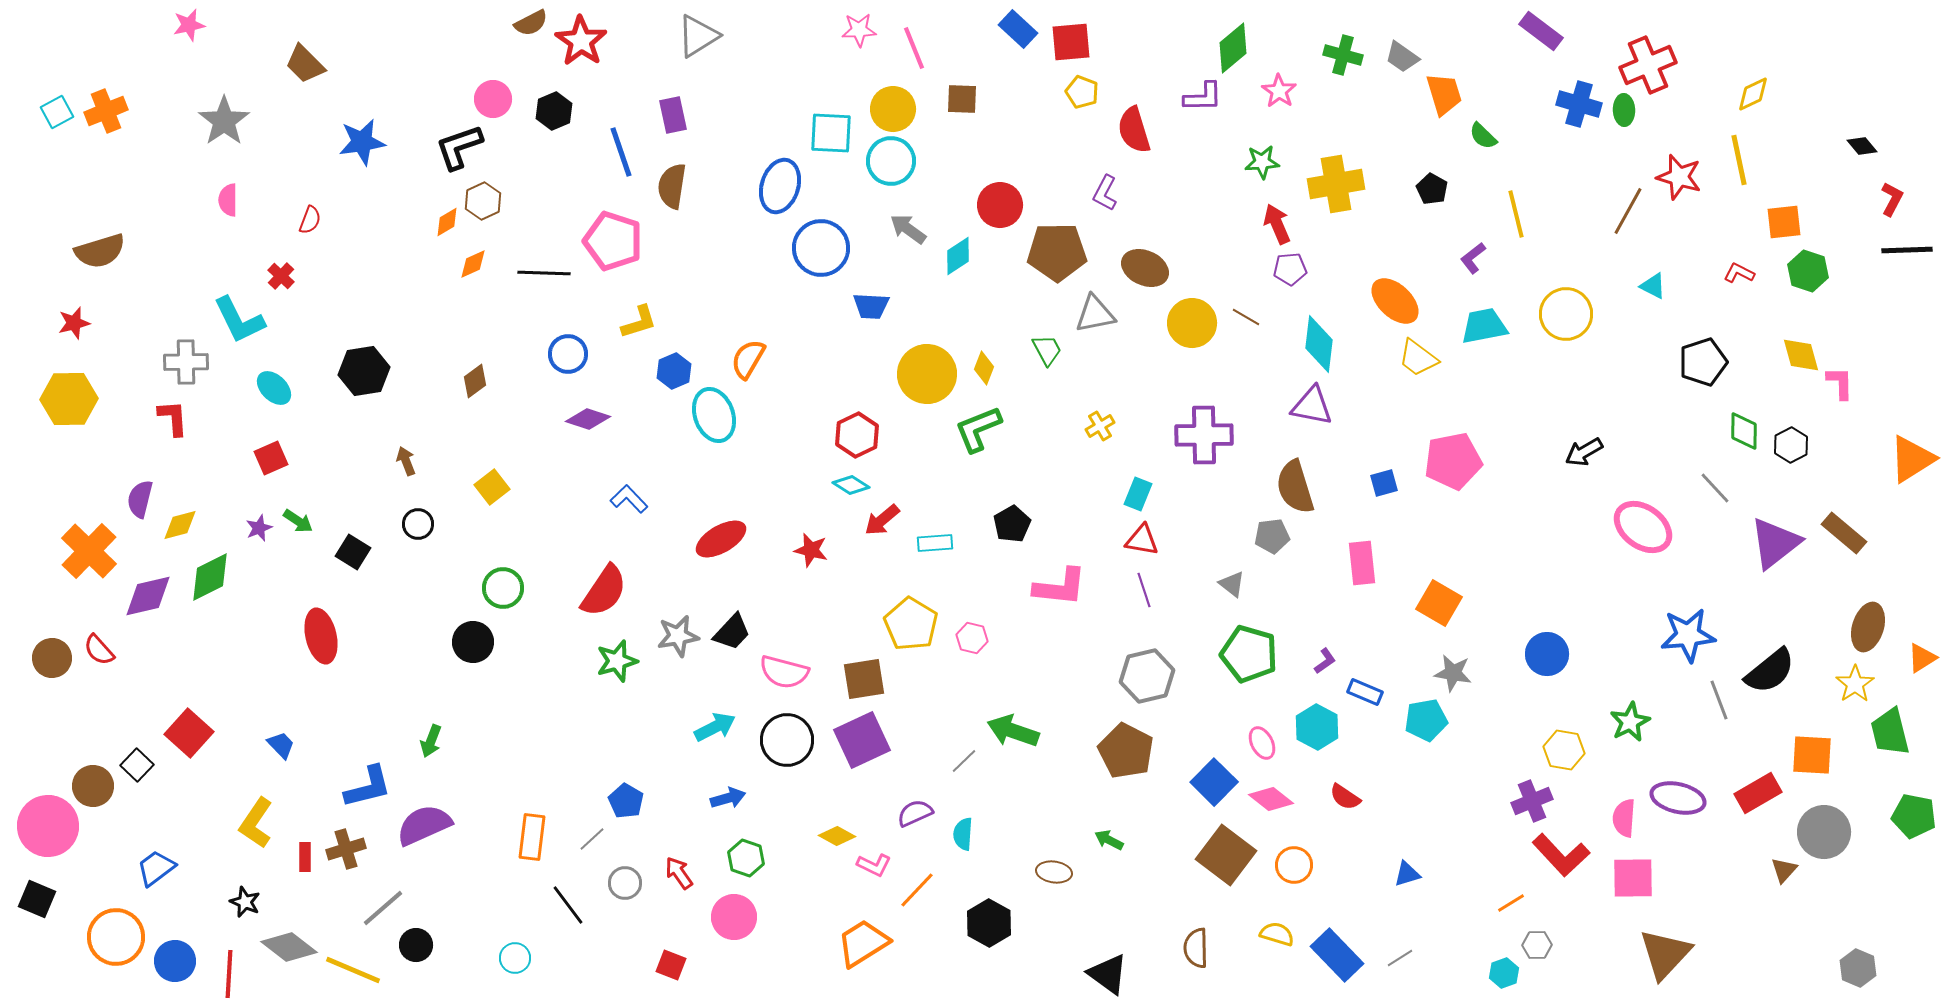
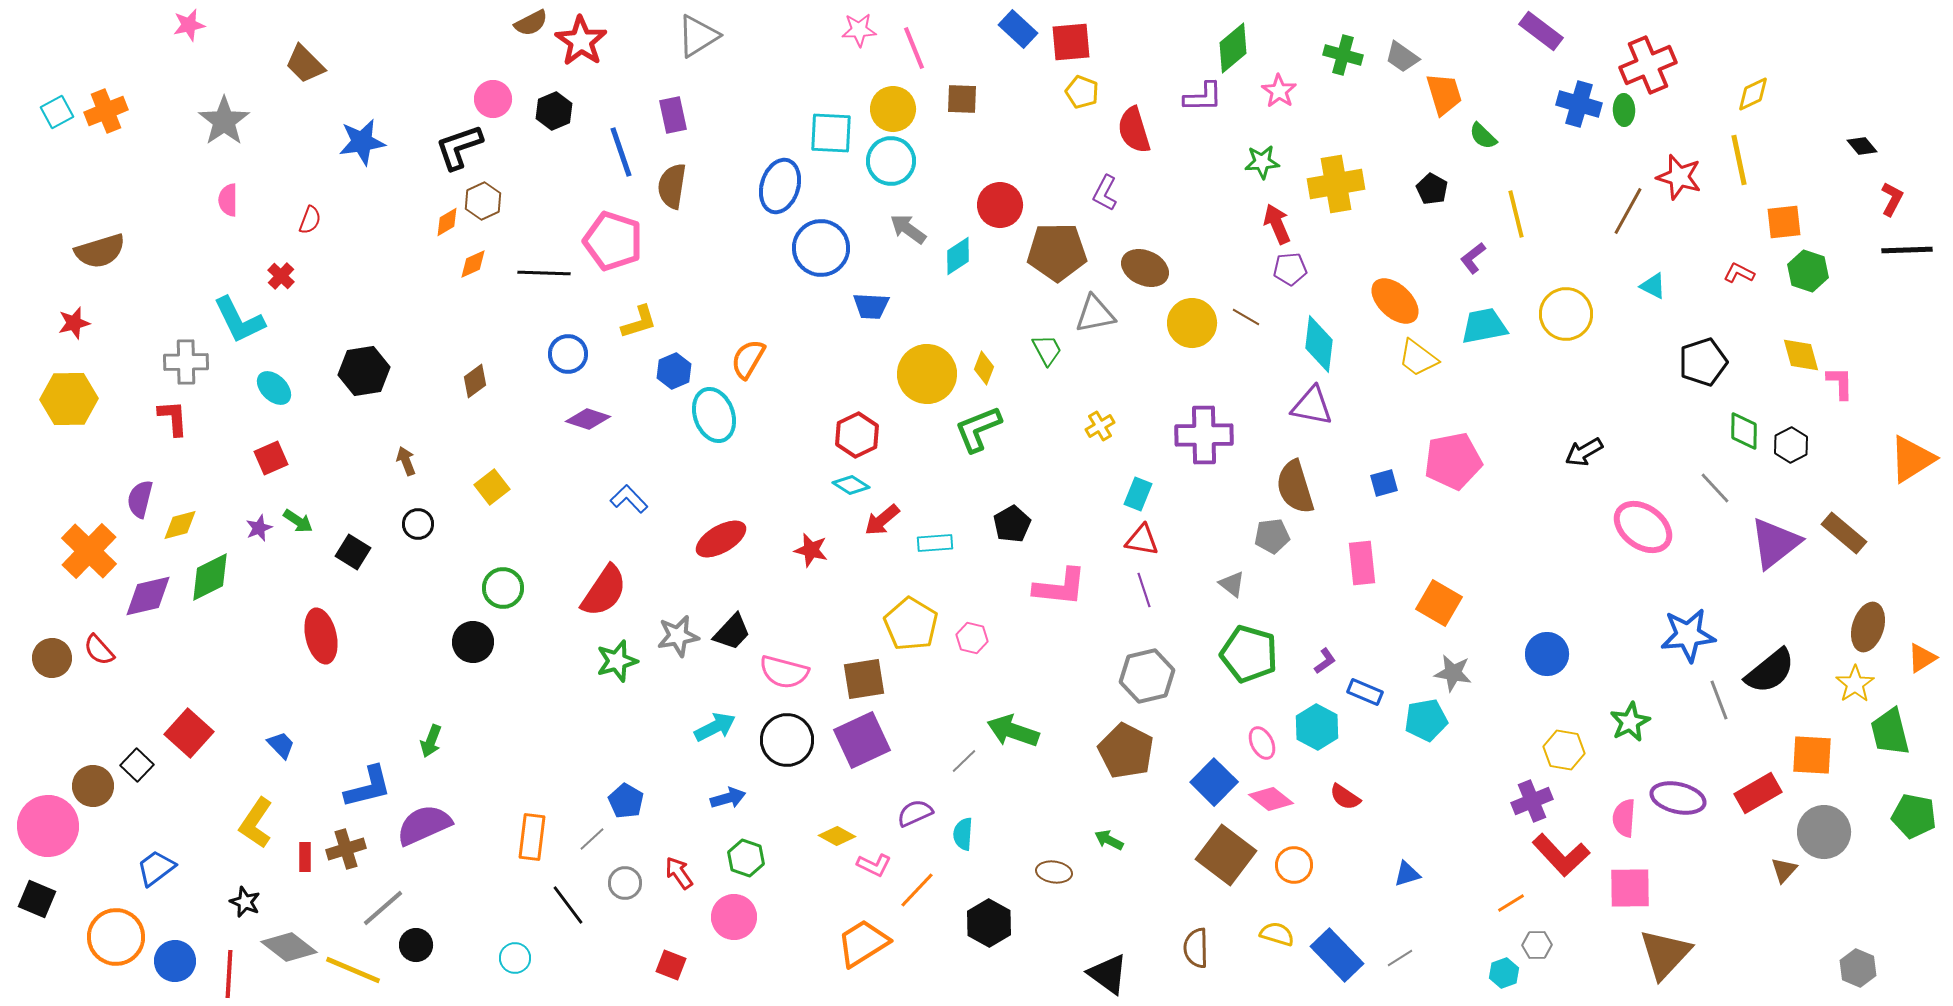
pink square at (1633, 878): moved 3 px left, 10 px down
